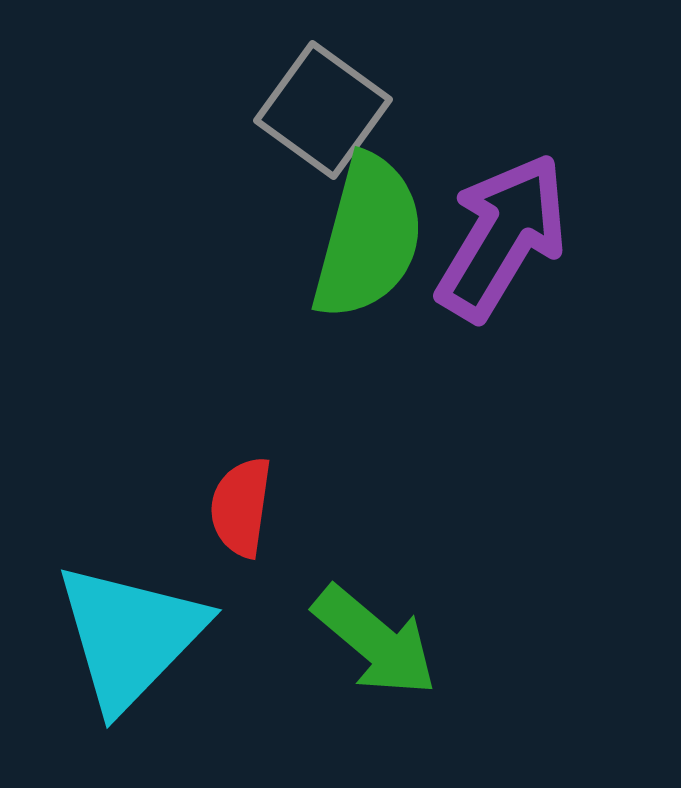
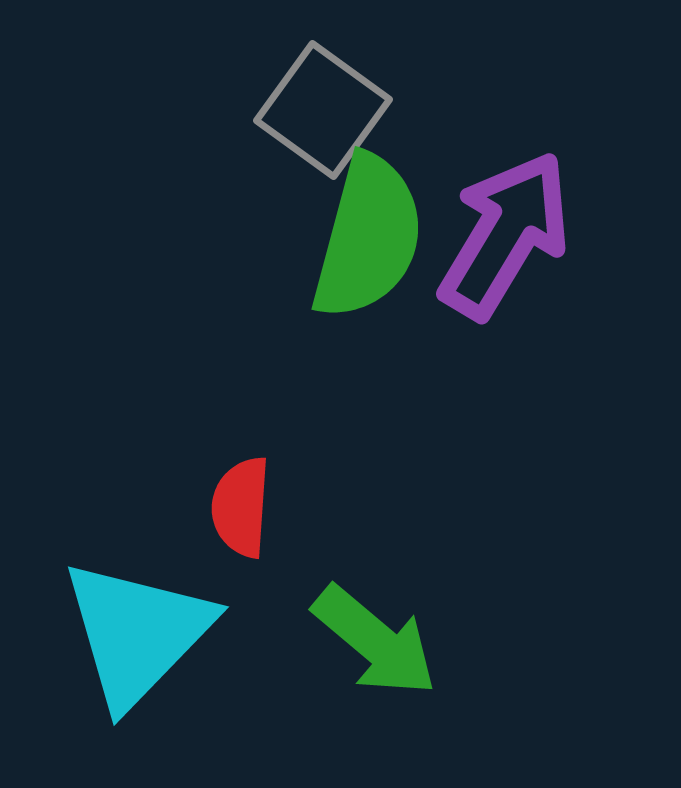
purple arrow: moved 3 px right, 2 px up
red semicircle: rotated 4 degrees counterclockwise
cyan triangle: moved 7 px right, 3 px up
